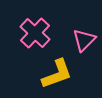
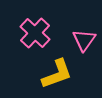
pink triangle: rotated 10 degrees counterclockwise
